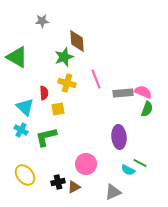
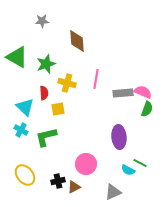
green star: moved 18 px left, 7 px down
pink line: rotated 30 degrees clockwise
black cross: moved 1 px up
